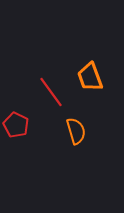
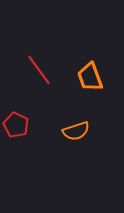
red line: moved 12 px left, 22 px up
orange semicircle: rotated 88 degrees clockwise
